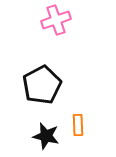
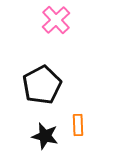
pink cross: rotated 24 degrees counterclockwise
black star: moved 1 px left
